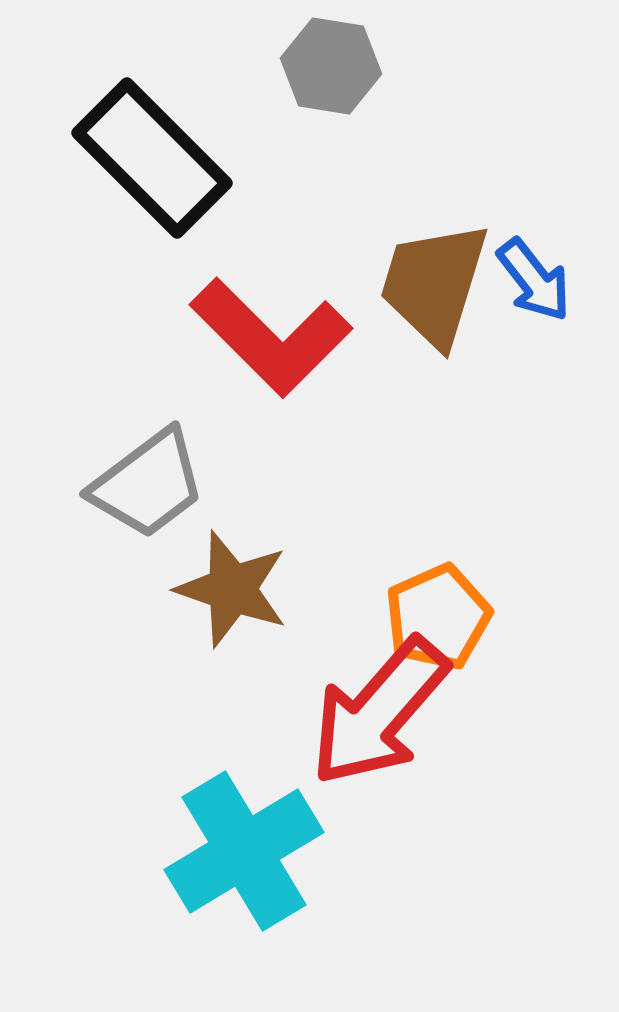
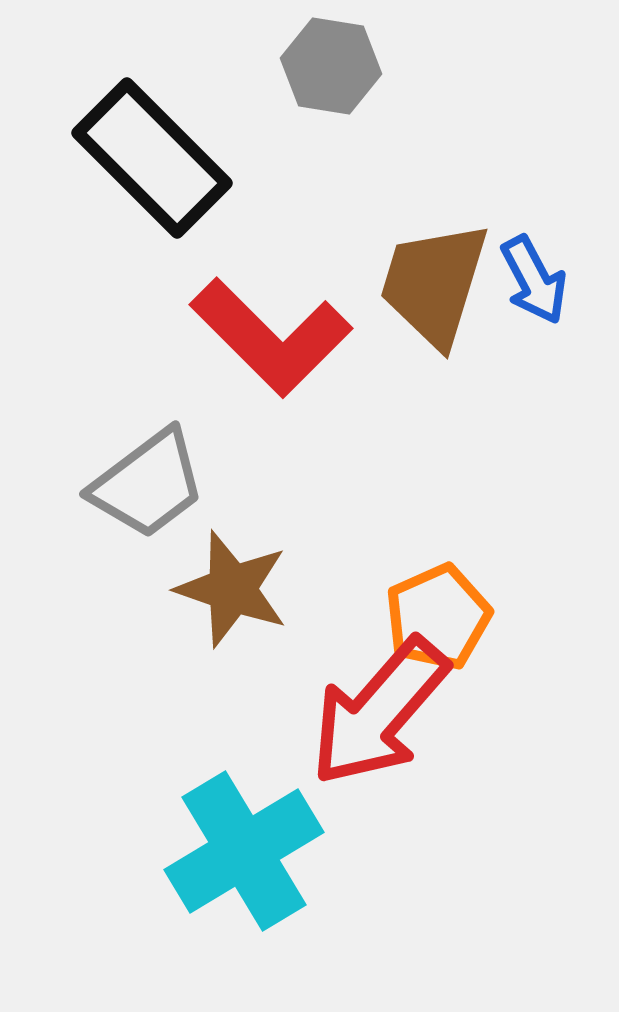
blue arrow: rotated 10 degrees clockwise
